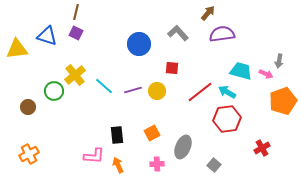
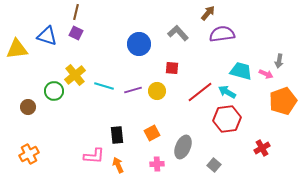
cyan line: rotated 24 degrees counterclockwise
